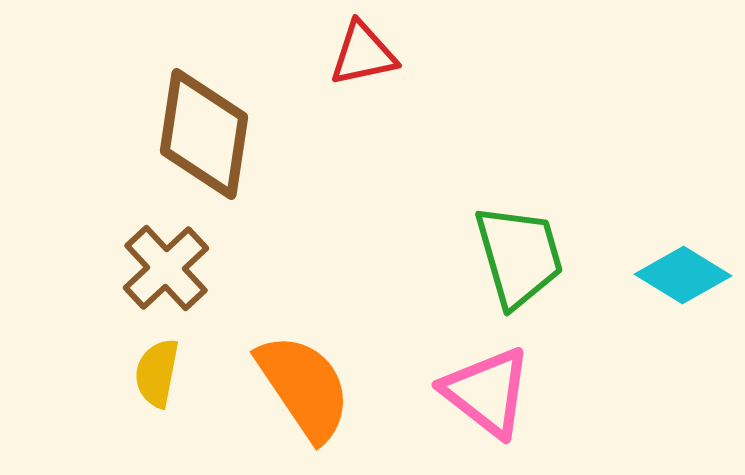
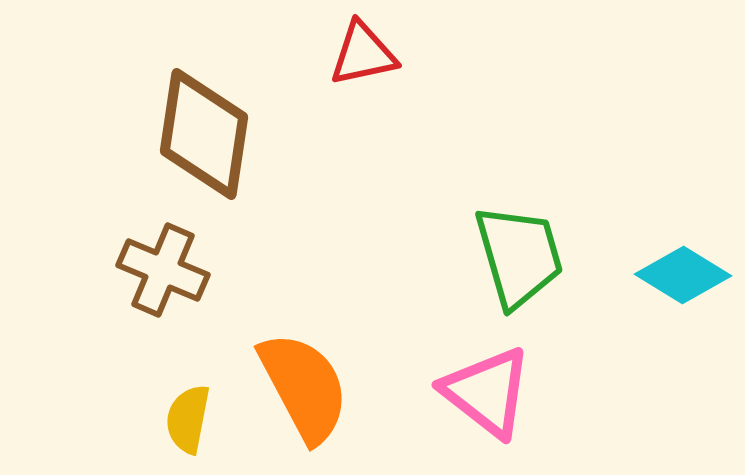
brown cross: moved 3 px left, 2 px down; rotated 24 degrees counterclockwise
yellow semicircle: moved 31 px right, 46 px down
orange semicircle: rotated 6 degrees clockwise
